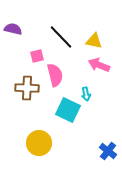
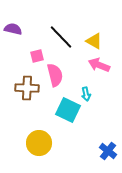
yellow triangle: rotated 18 degrees clockwise
